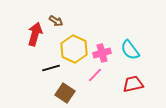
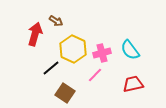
yellow hexagon: moved 1 px left
black line: rotated 24 degrees counterclockwise
